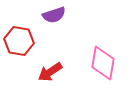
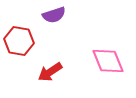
pink diamond: moved 5 px right, 2 px up; rotated 32 degrees counterclockwise
